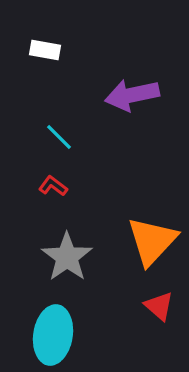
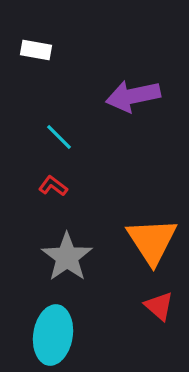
white rectangle: moved 9 px left
purple arrow: moved 1 px right, 1 px down
orange triangle: rotated 16 degrees counterclockwise
